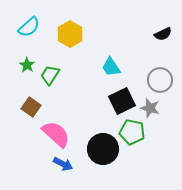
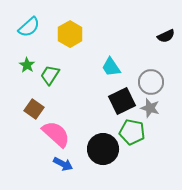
black semicircle: moved 3 px right, 2 px down
gray circle: moved 9 px left, 2 px down
brown square: moved 3 px right, 2 px down
